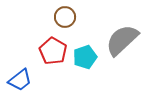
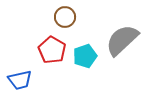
red pentagon: moved 1 px left, 1 px up
cyan pentagon: moved 1 px up
blue trapezoid: rotated 25 degrees clockwise
